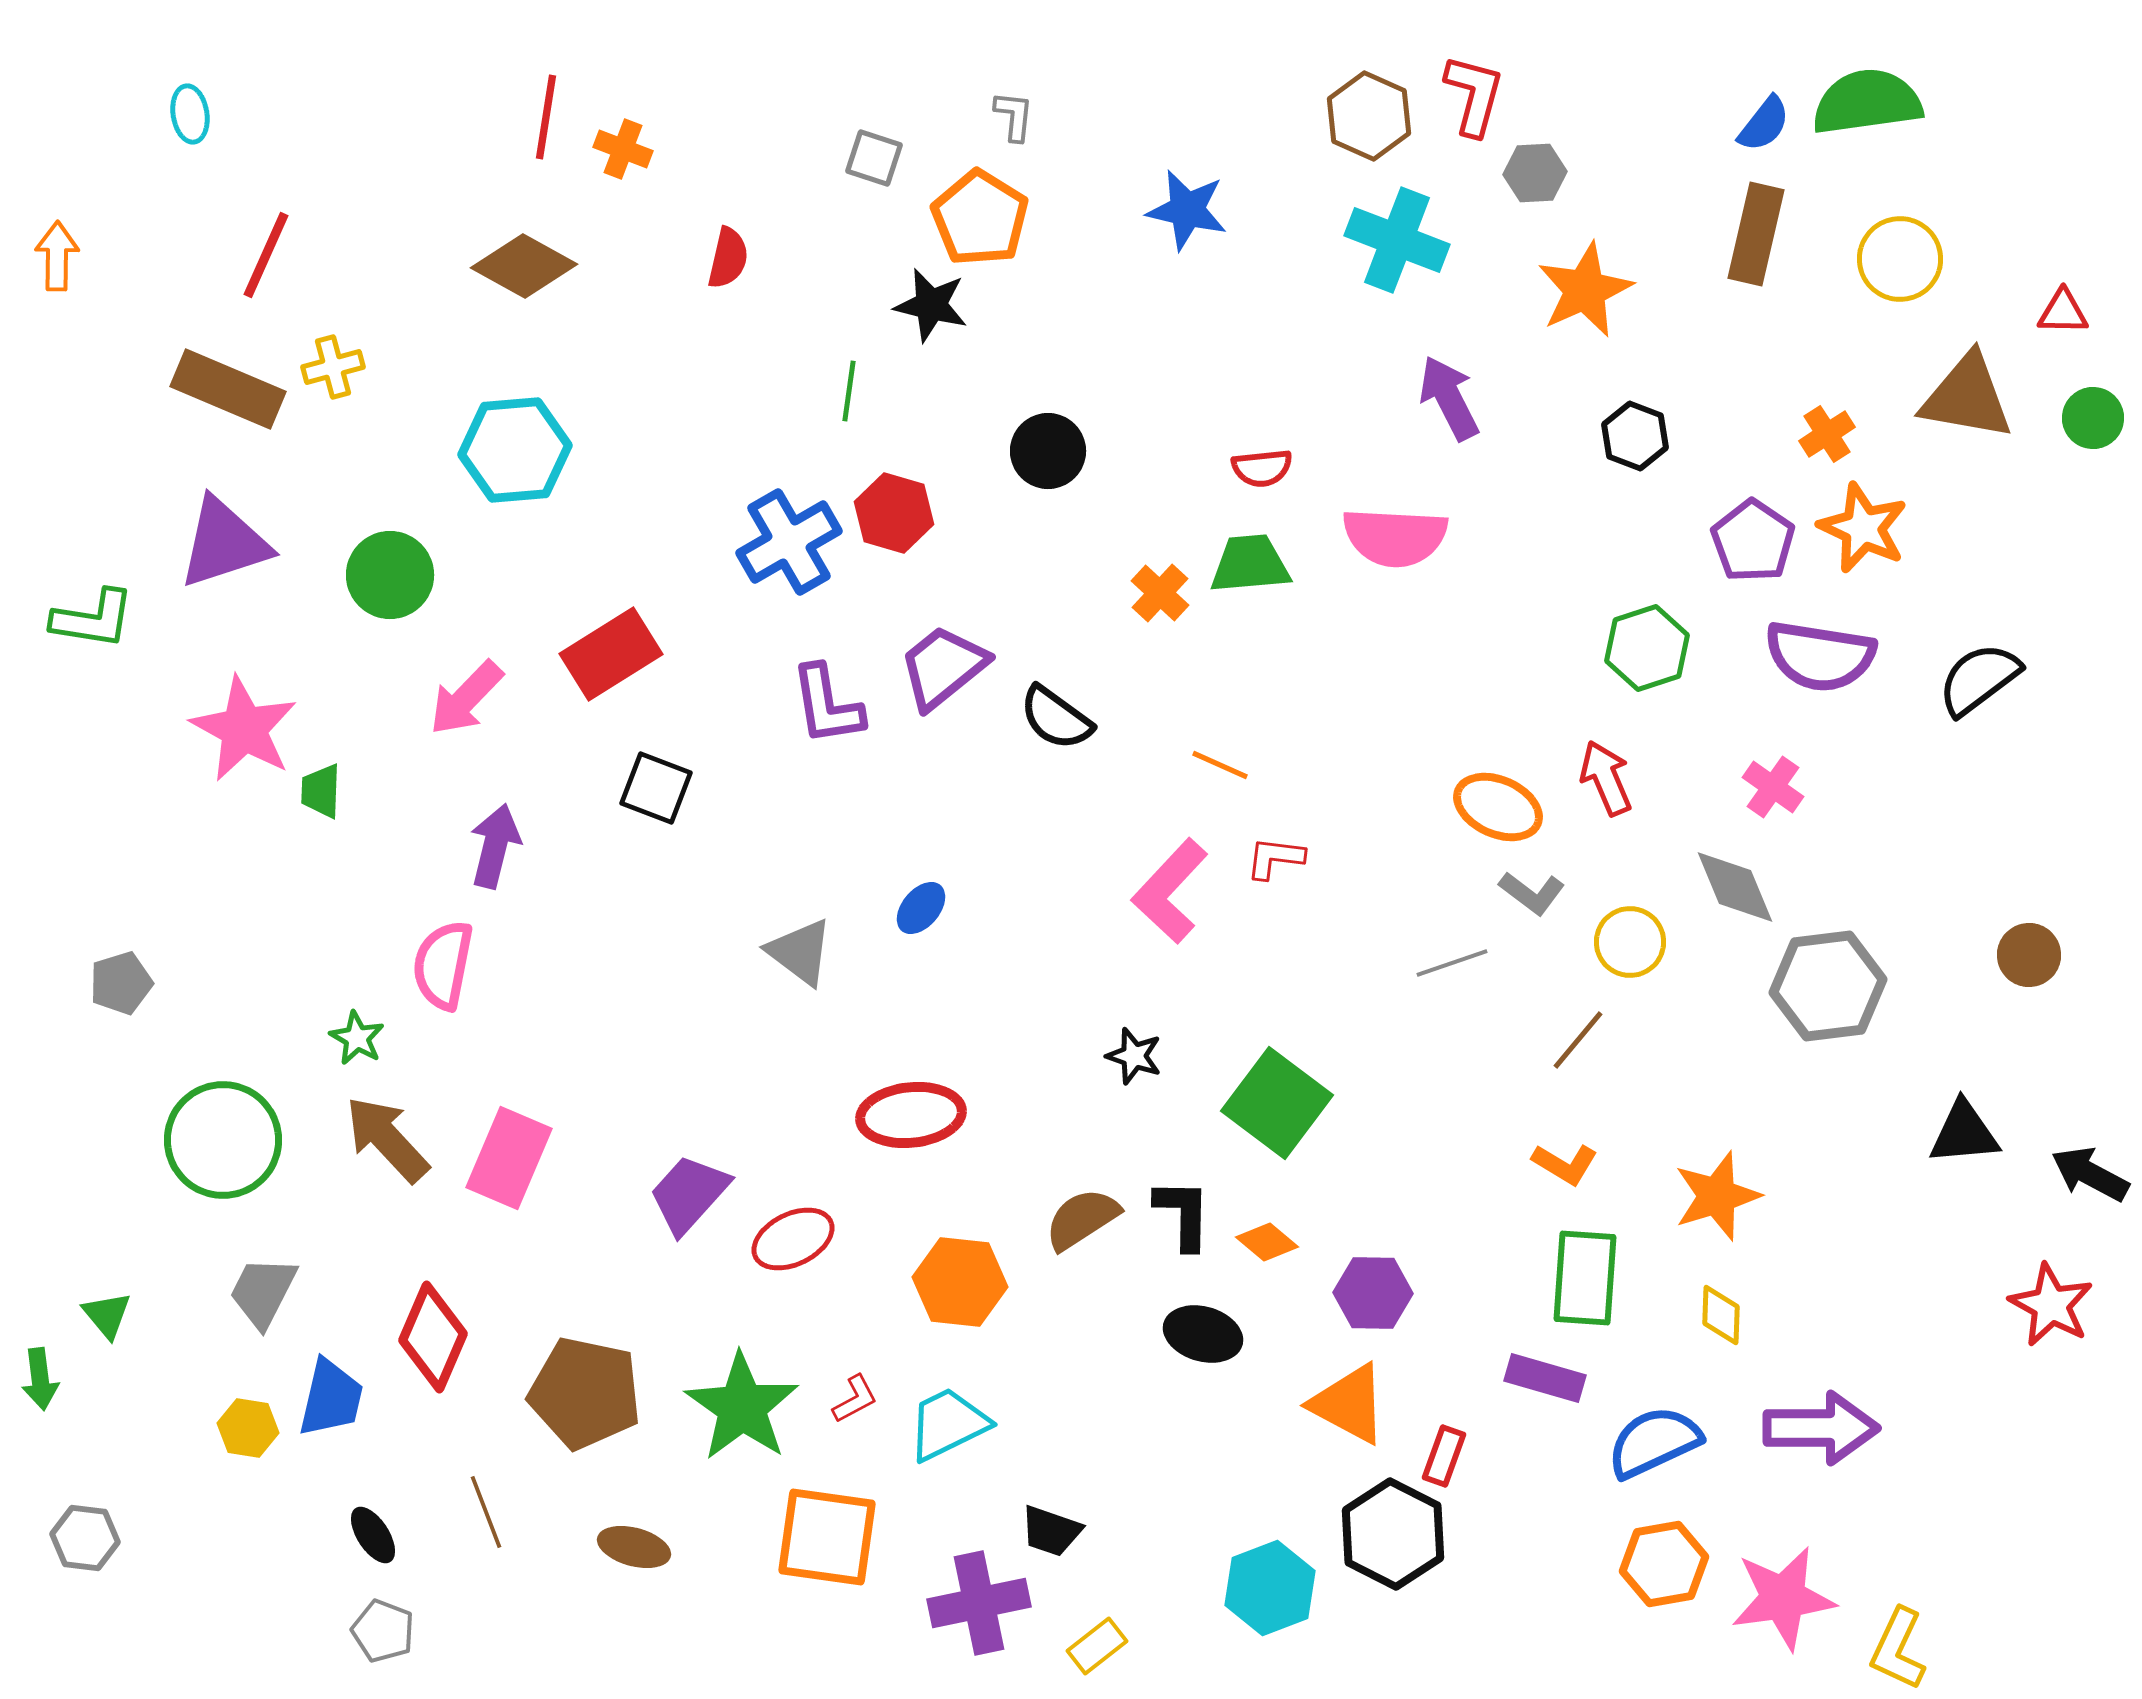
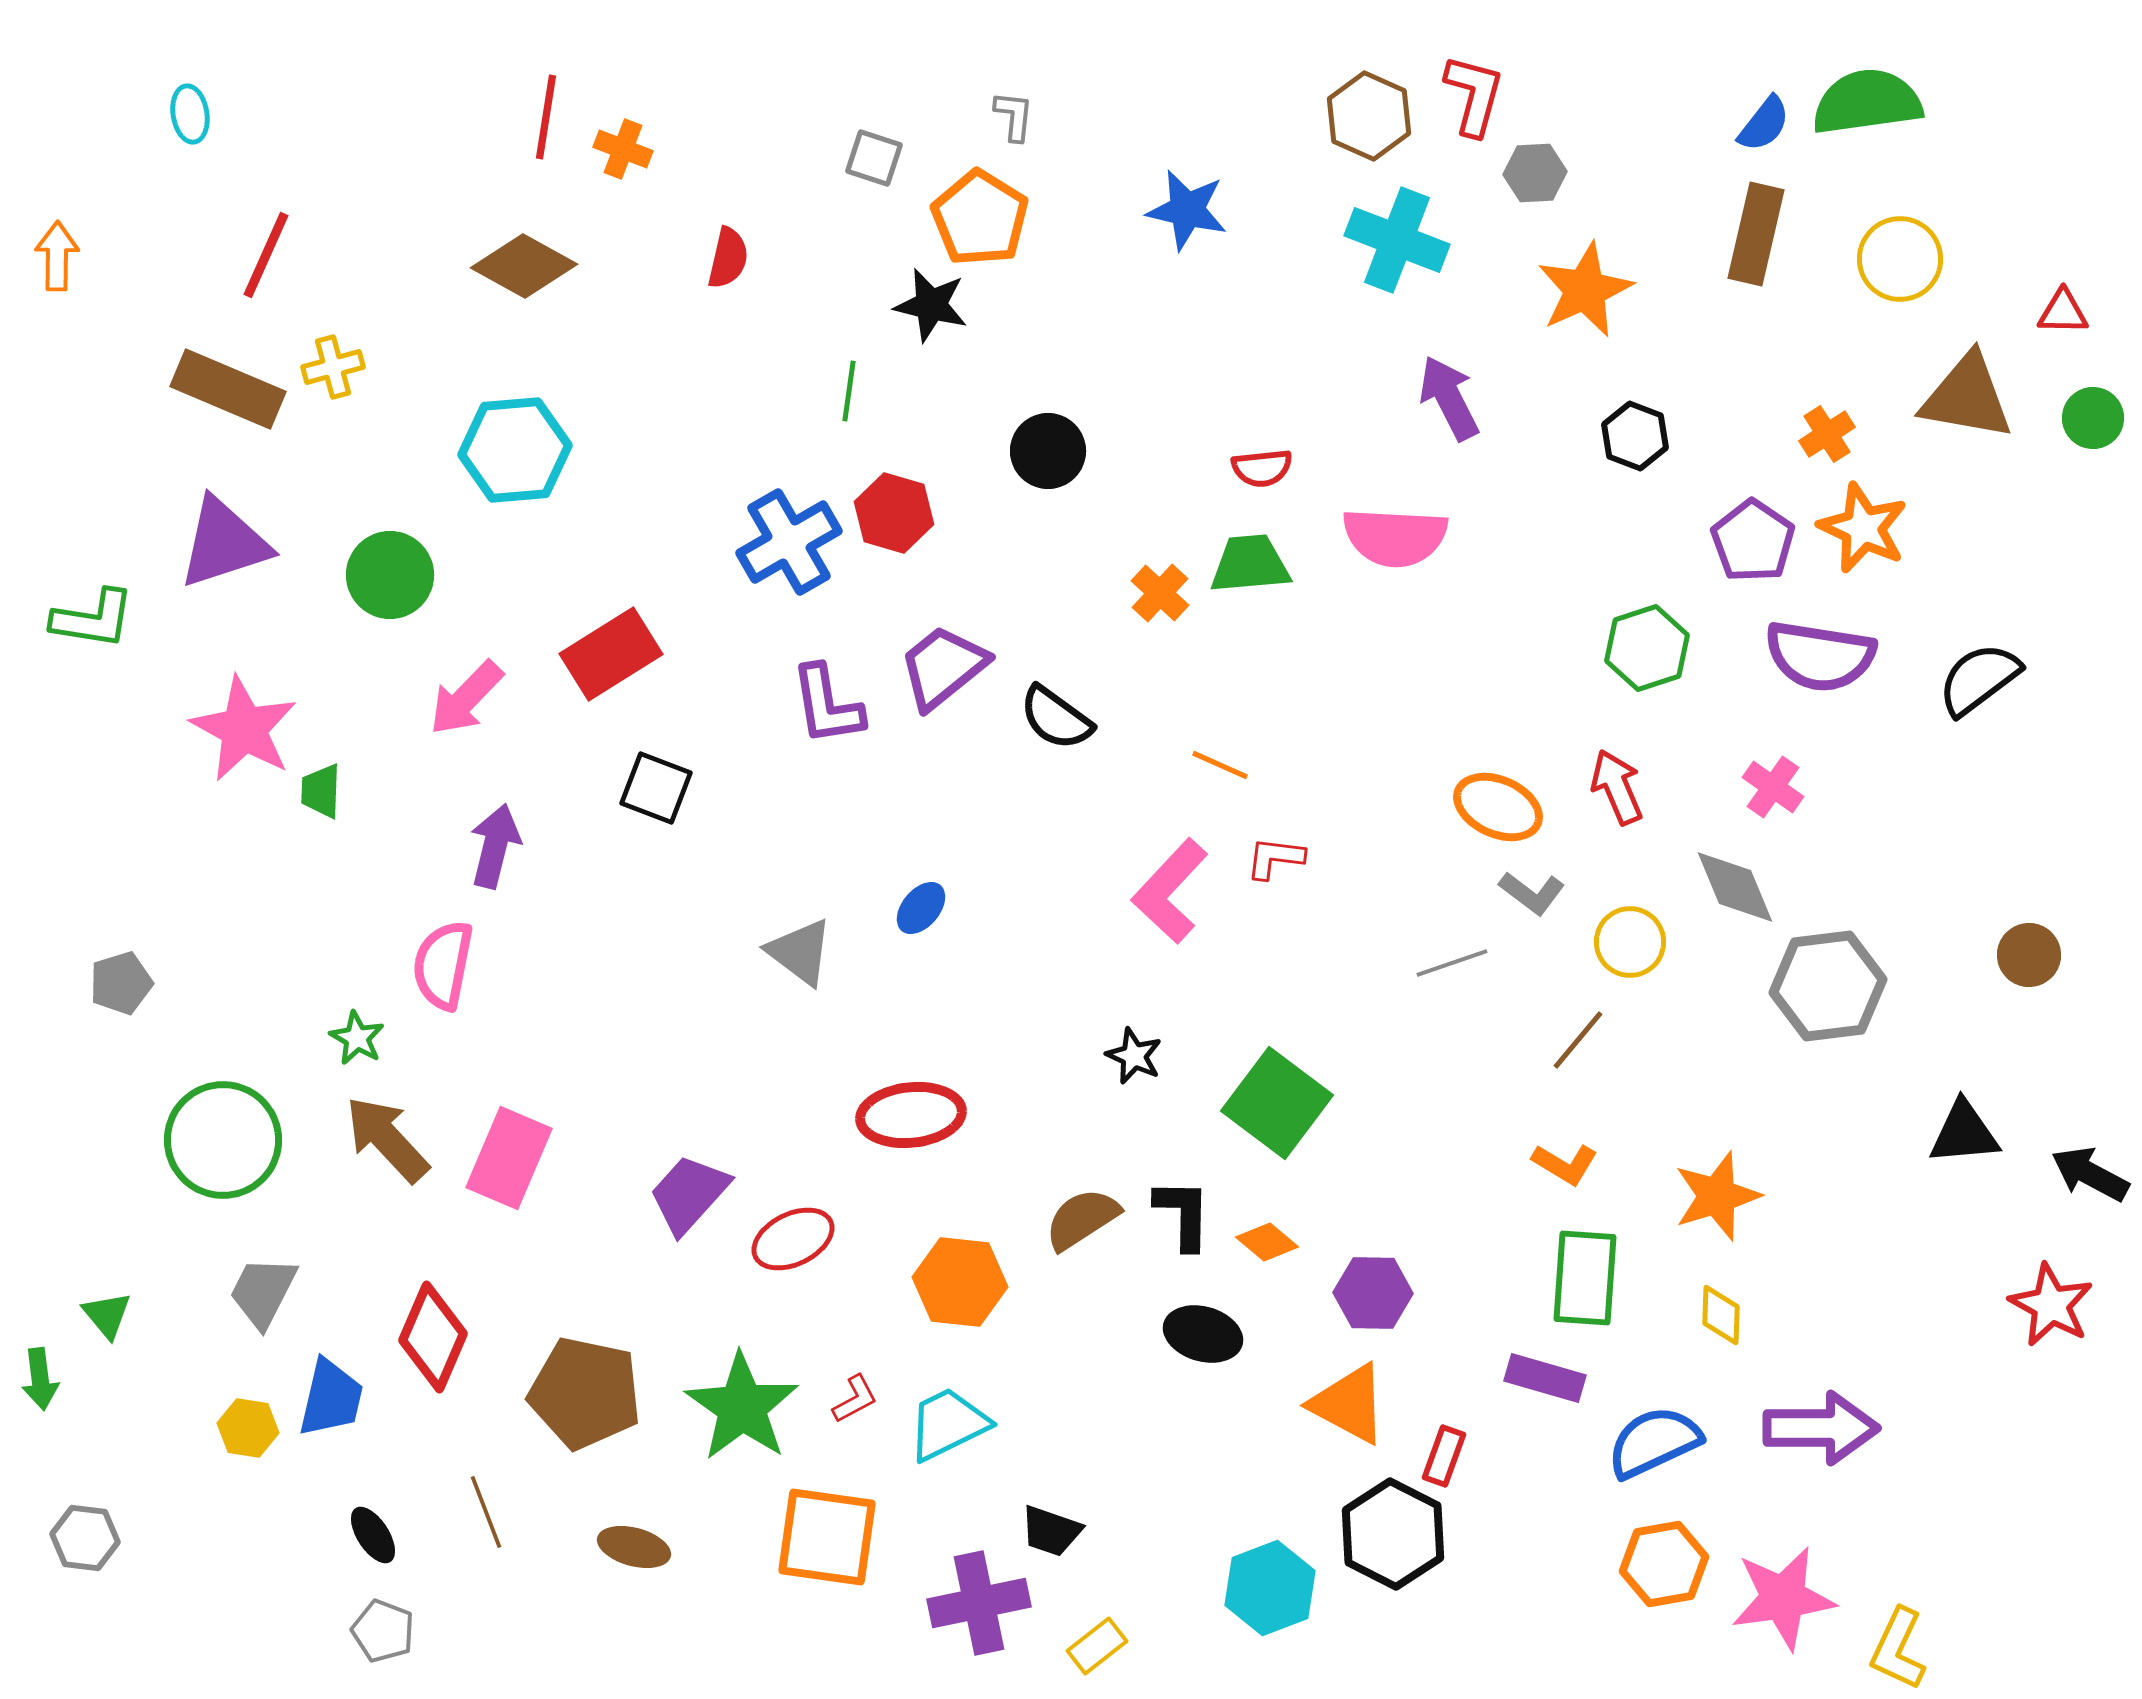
red arrow at (1606, 778): moved 11 px right, 9 px down
black star at (1134, 1056): rotated 6 degrees clockwise
